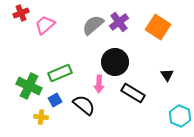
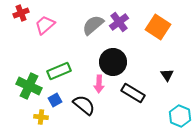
black circle: moved 2 px left
green rectangle: moved 1 px left, 2 px up
